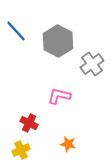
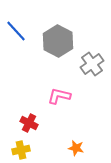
orange star: moved 8 px right, 4 px down
yellow cross: rotated 12 degrees clockwise
